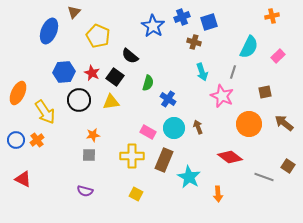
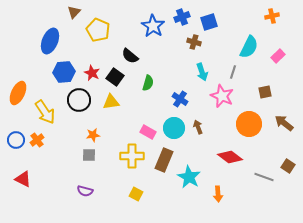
blue ellipse at (49, 31): moved 1 px right, 10 px down
yellow pentagon at (98, 36): moved 6 px up
blue cross at (168, 99): moved 12 px right
